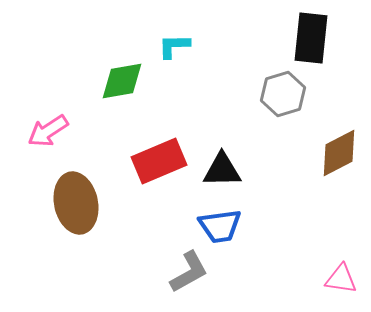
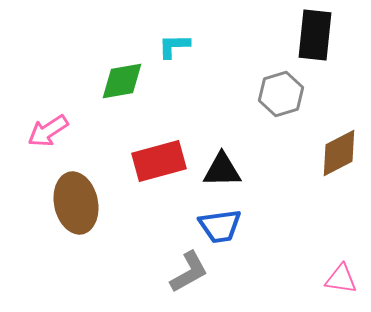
black rectangle: moved 4 px right, 3 px up
gray hexagon: moved 2 px left
red rectangle: rotated 8 degrees clockwise
